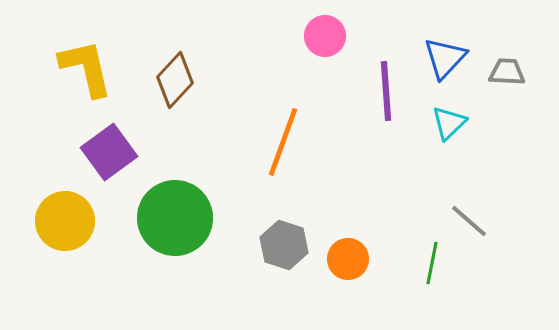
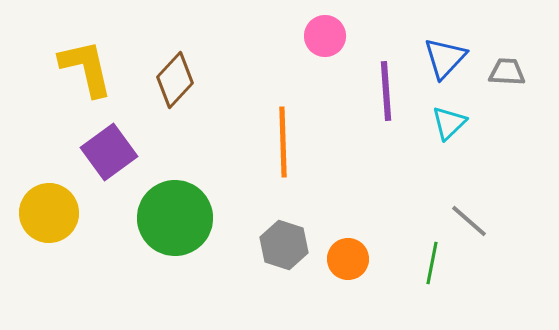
orange line: rotated 22 degrees counterclockwise
yellow circle: moved 16 px left, 8 px up
